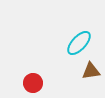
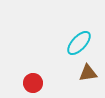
brown triangle: moved 3 px left, 2 px down
